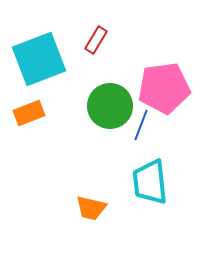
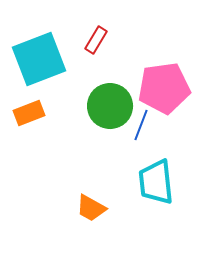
cyan trapezoid: moved 6 px right
orange trapezoid: rotated 16 degrees clockwise
